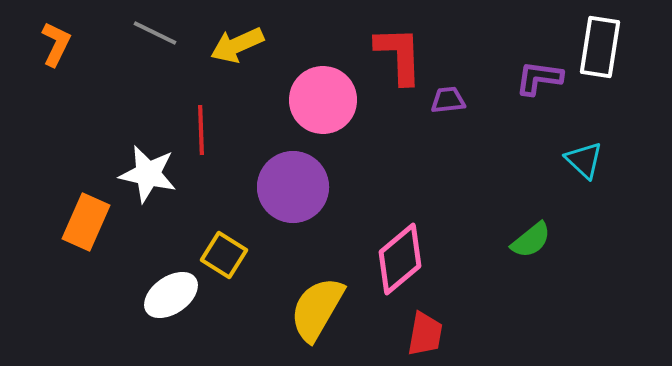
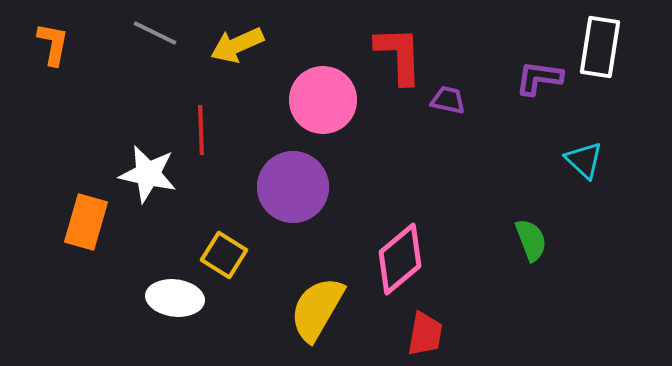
orange L-shape: moved 3 px left; rotated 15 degrees counterclockwise
purple trapezoid: rotated 18 degrees clockwise
orange rectangle: rotated 8 degrees counterclockwise
green semicircle: rotated 72 degrees counterclockwise
white ellipse: moved 4 px right, 3 px down; rotated 42 degrees clockwise
